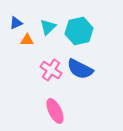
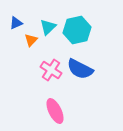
cyan hexagon: moved 2 px left, 1 px up
orange triangle: moved 4 px right; rotated 48 degrees counterclockwise
